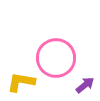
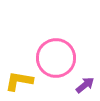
yellow L-shape: moved 2 px left, 1 px up
